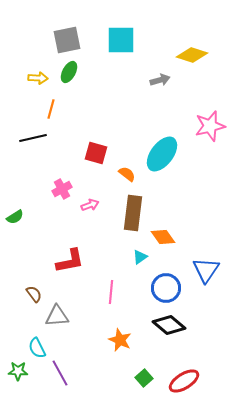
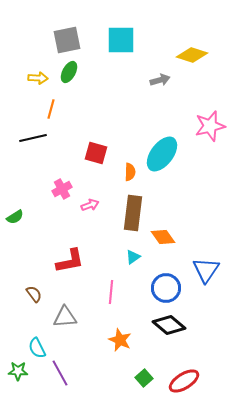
orange semicircle: moved 3 px right, 2 px up; rotated 54 degrees clockwise
cyan triangle: moved 7 px left
gray triangle: moved 8 px right, 1 px down
